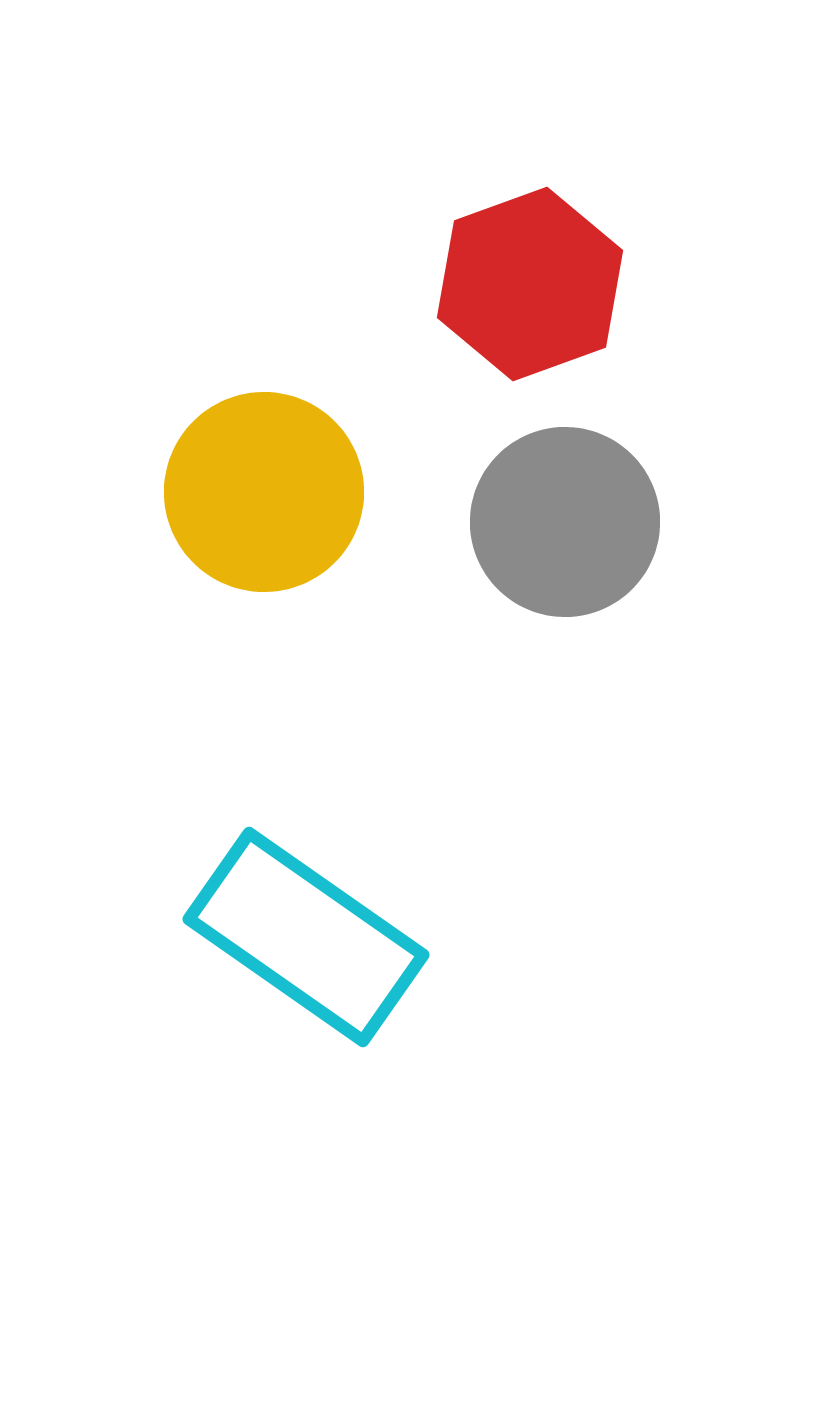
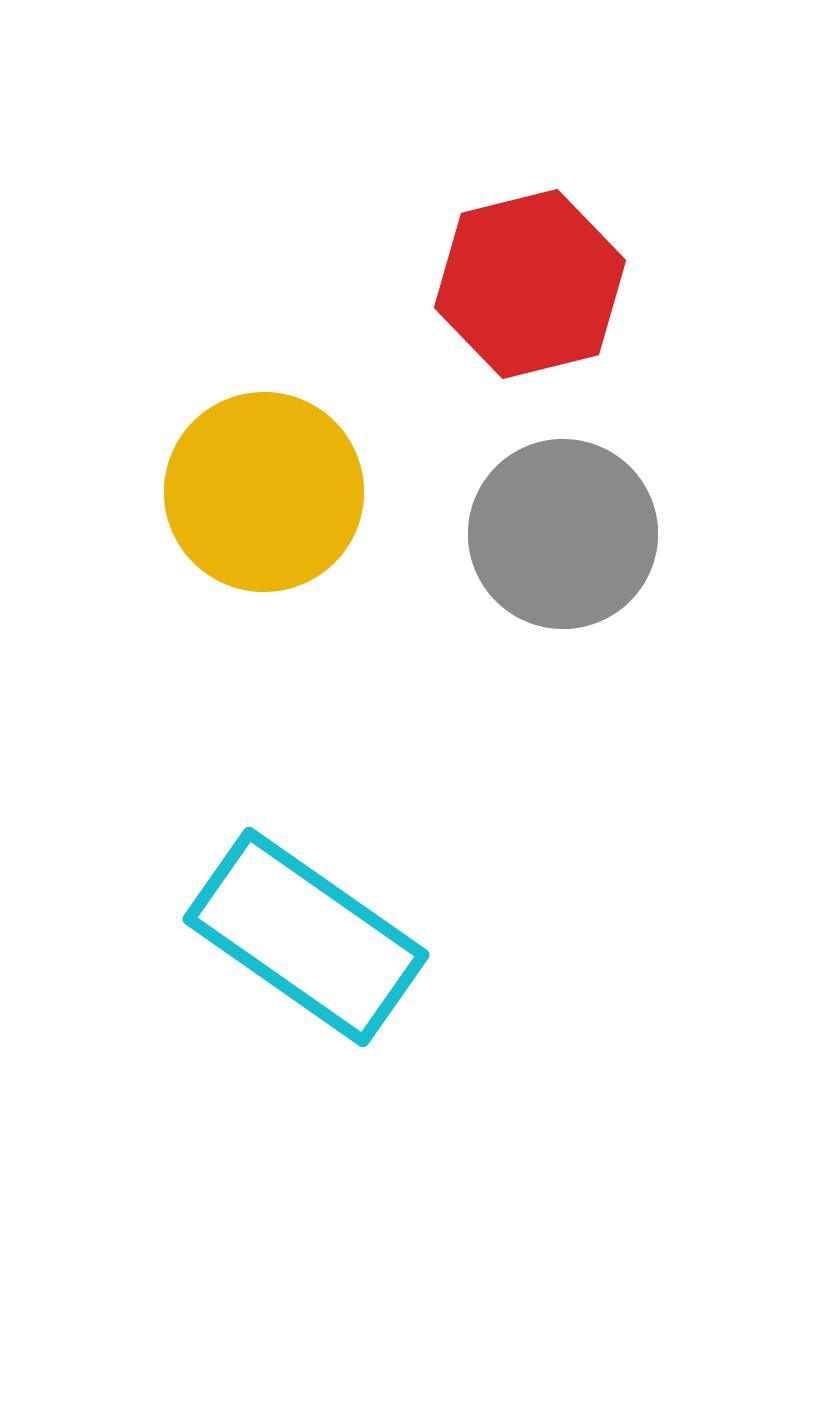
red hexagon: rotated 6 degrees clockwise
gray circle: moved 2 px left, 12 px down
